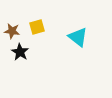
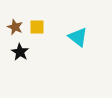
yellow square: rotated 14 degrees clockwise
brown star: moved 3 px right, 4 px up; rotated 14 degrees clockwise
